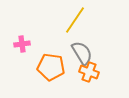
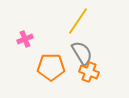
yellow line: moved 3 px right, 1 px down
pink cross: moved 3 px right, 5 px up; rotated 14 degrees counterclockwise
orange pentagon: rotated 8 degrees counterclockwise
